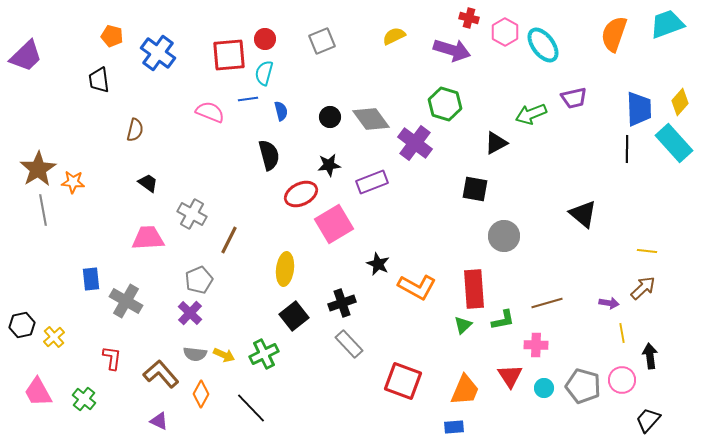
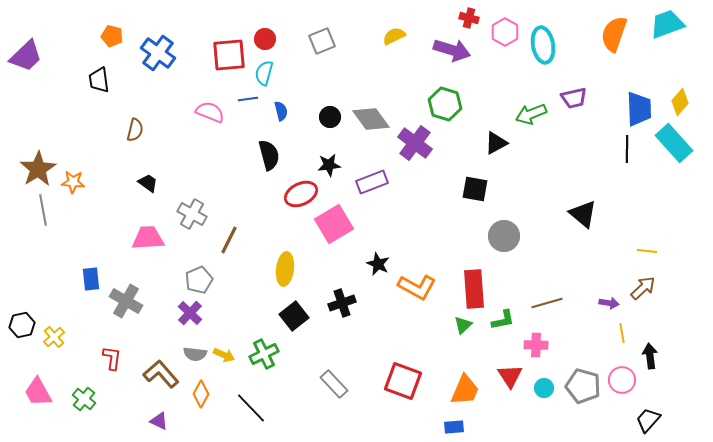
cyan ellipse at (543, 45): rotated 27 degrees clockwise
gray rectangle at (349, 344): moved 15 px left, 40 px down
